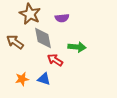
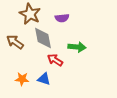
orange star: rotated 16 degrees clockwise
